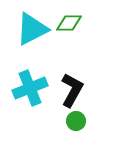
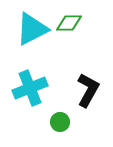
black L-shape: moved 16 px right
green circle: moved 16 px left, 1 px down
